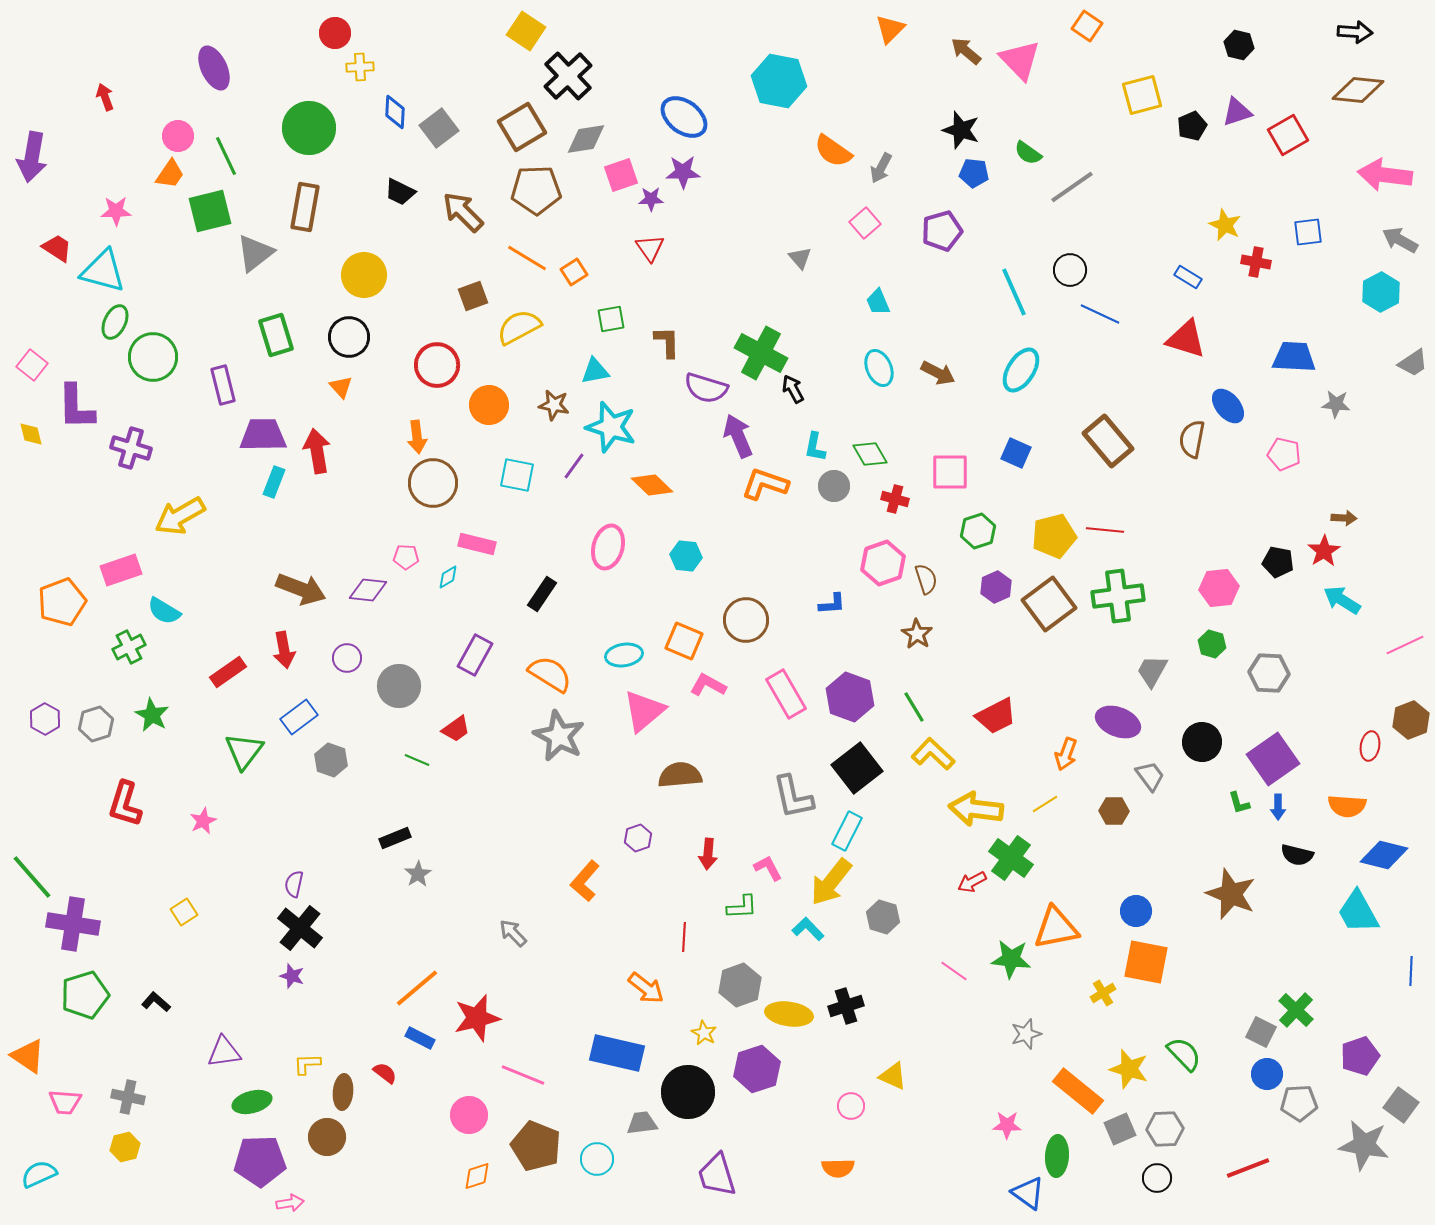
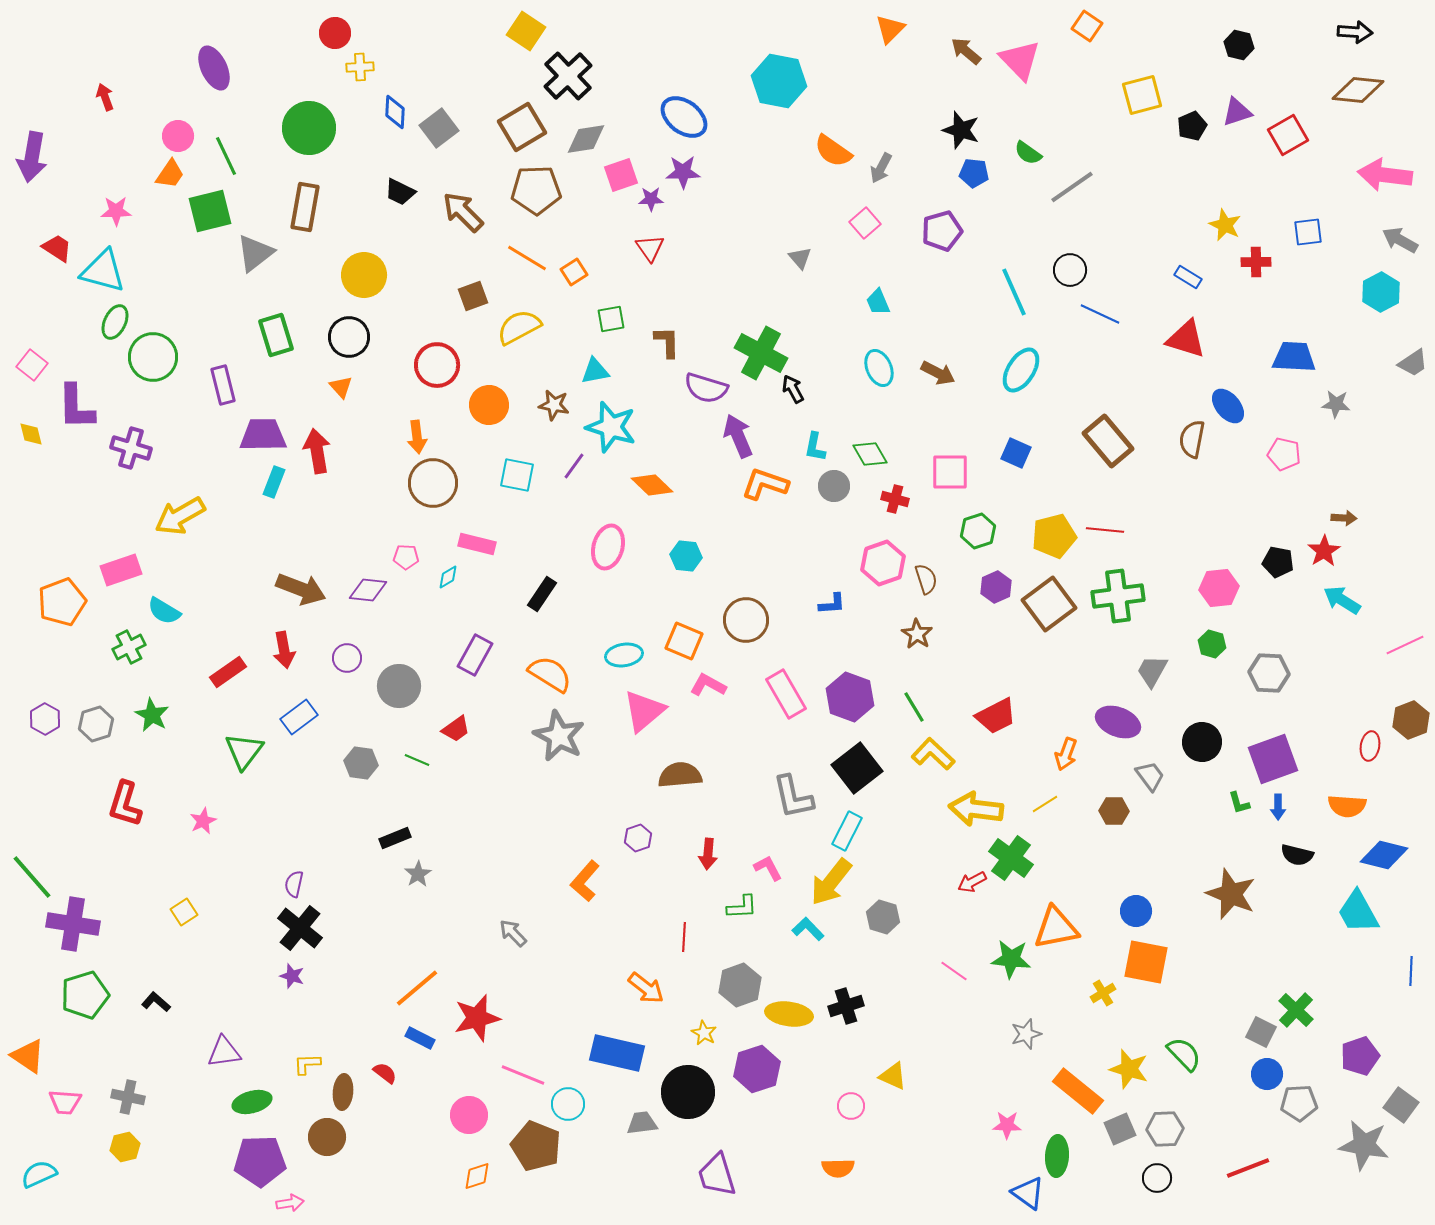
red cross at (1256, 262): rotated 12 degrees counterclockwise
purple square at (1273, 759): rotated 15 degrees clockwise
gray hexagon at (331, 760): moved 30 px right, 3 px down; rotated 12 degrees counterclockwise
cyan circle at (597, 1159): moved 29 px left, 55 px up
